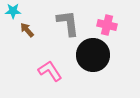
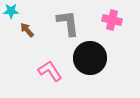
cyan star: moved 2 px left
pink cross: moved 5 px right, 5 px up
black circle: moved 3 px left, 3 px down
